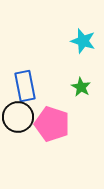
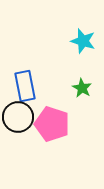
green star: moved 1 px right, 1 px down
